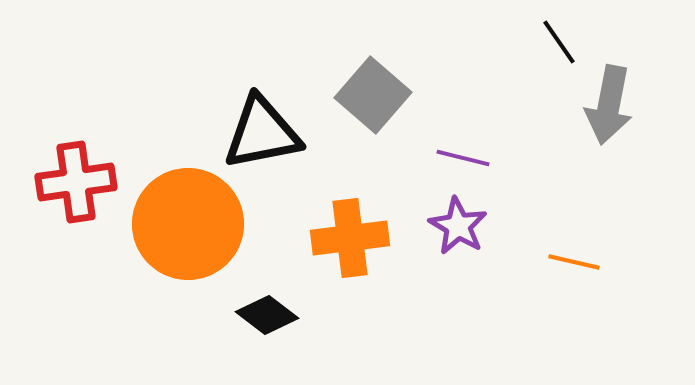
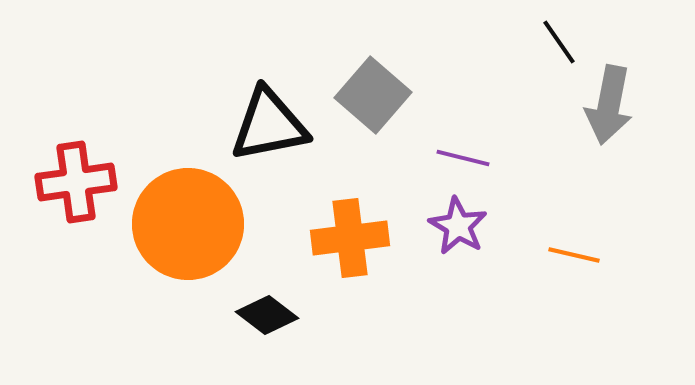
black triangle: moved 7 px right, 8 px up
orange line: moved 7 px up
